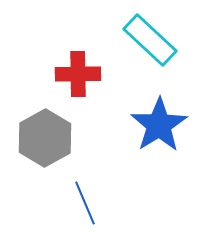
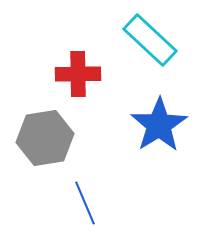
gray hexagon: rotated 20 degrees clockwise
